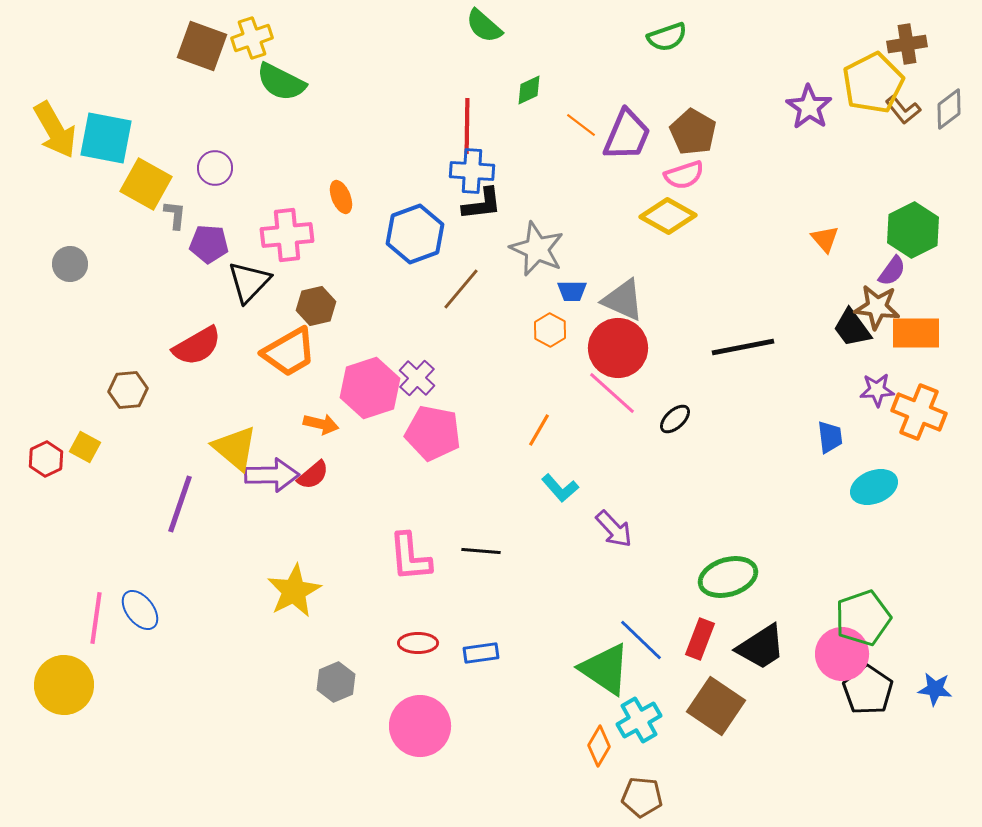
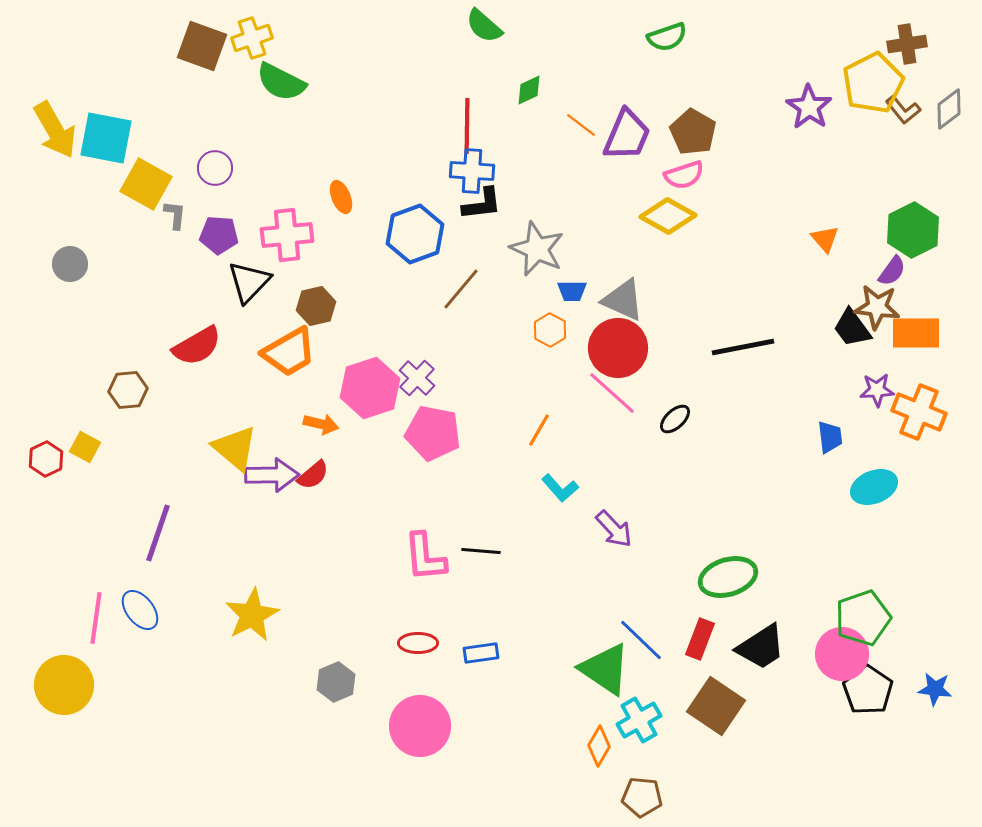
purple pentagon at (209, 244): moved 10 px right, 9 px up
purple line at (180, 504): moved 22 px left, 29 px down
pink L-shape at (410, 557): moved 15 px right
yellow star at (294, 591): moved 42 px left, 24 px down
